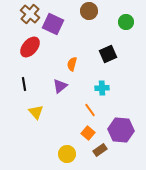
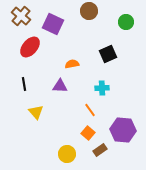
brown cross: moved 9 px left, 2 px down
orange semicircle: rotated 64 degrees clockwise
purple triangle: rotated 42 degrees clockwise
purple hexagon: moved 2 px right
